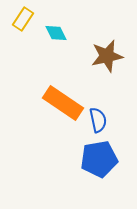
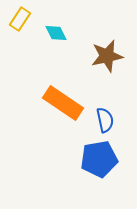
yellow rectangle: moved 3 px left
blue semicircle: moved 7 px right
